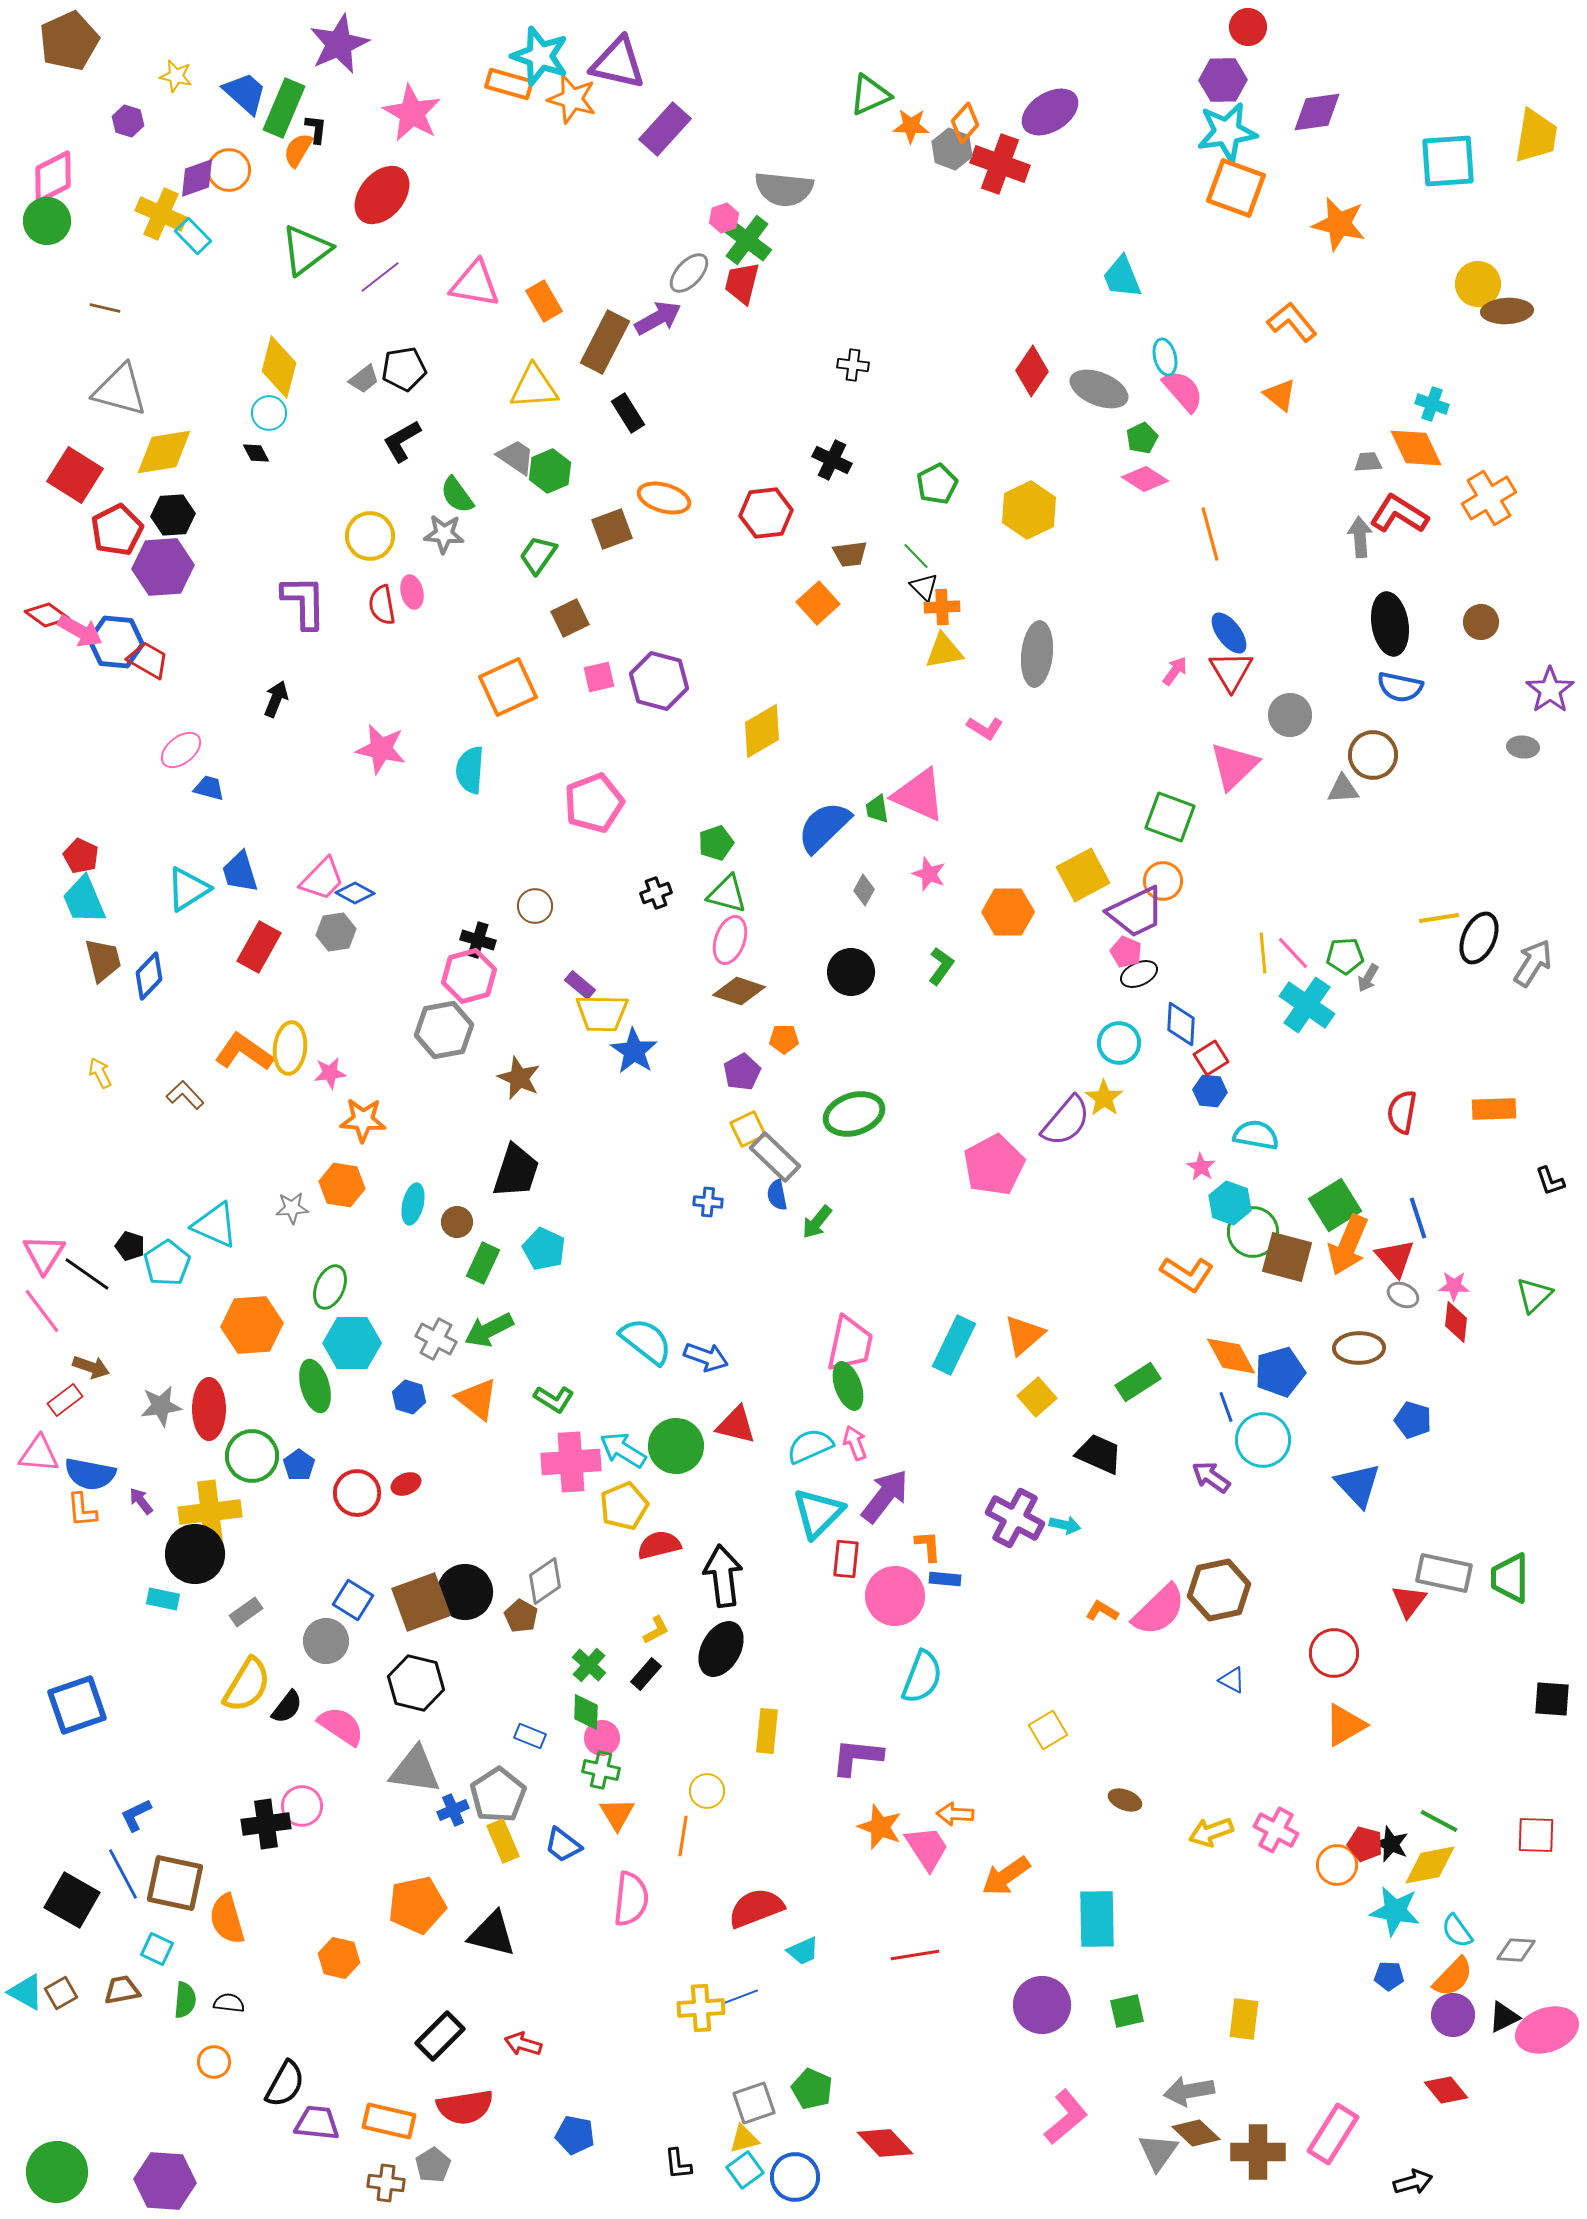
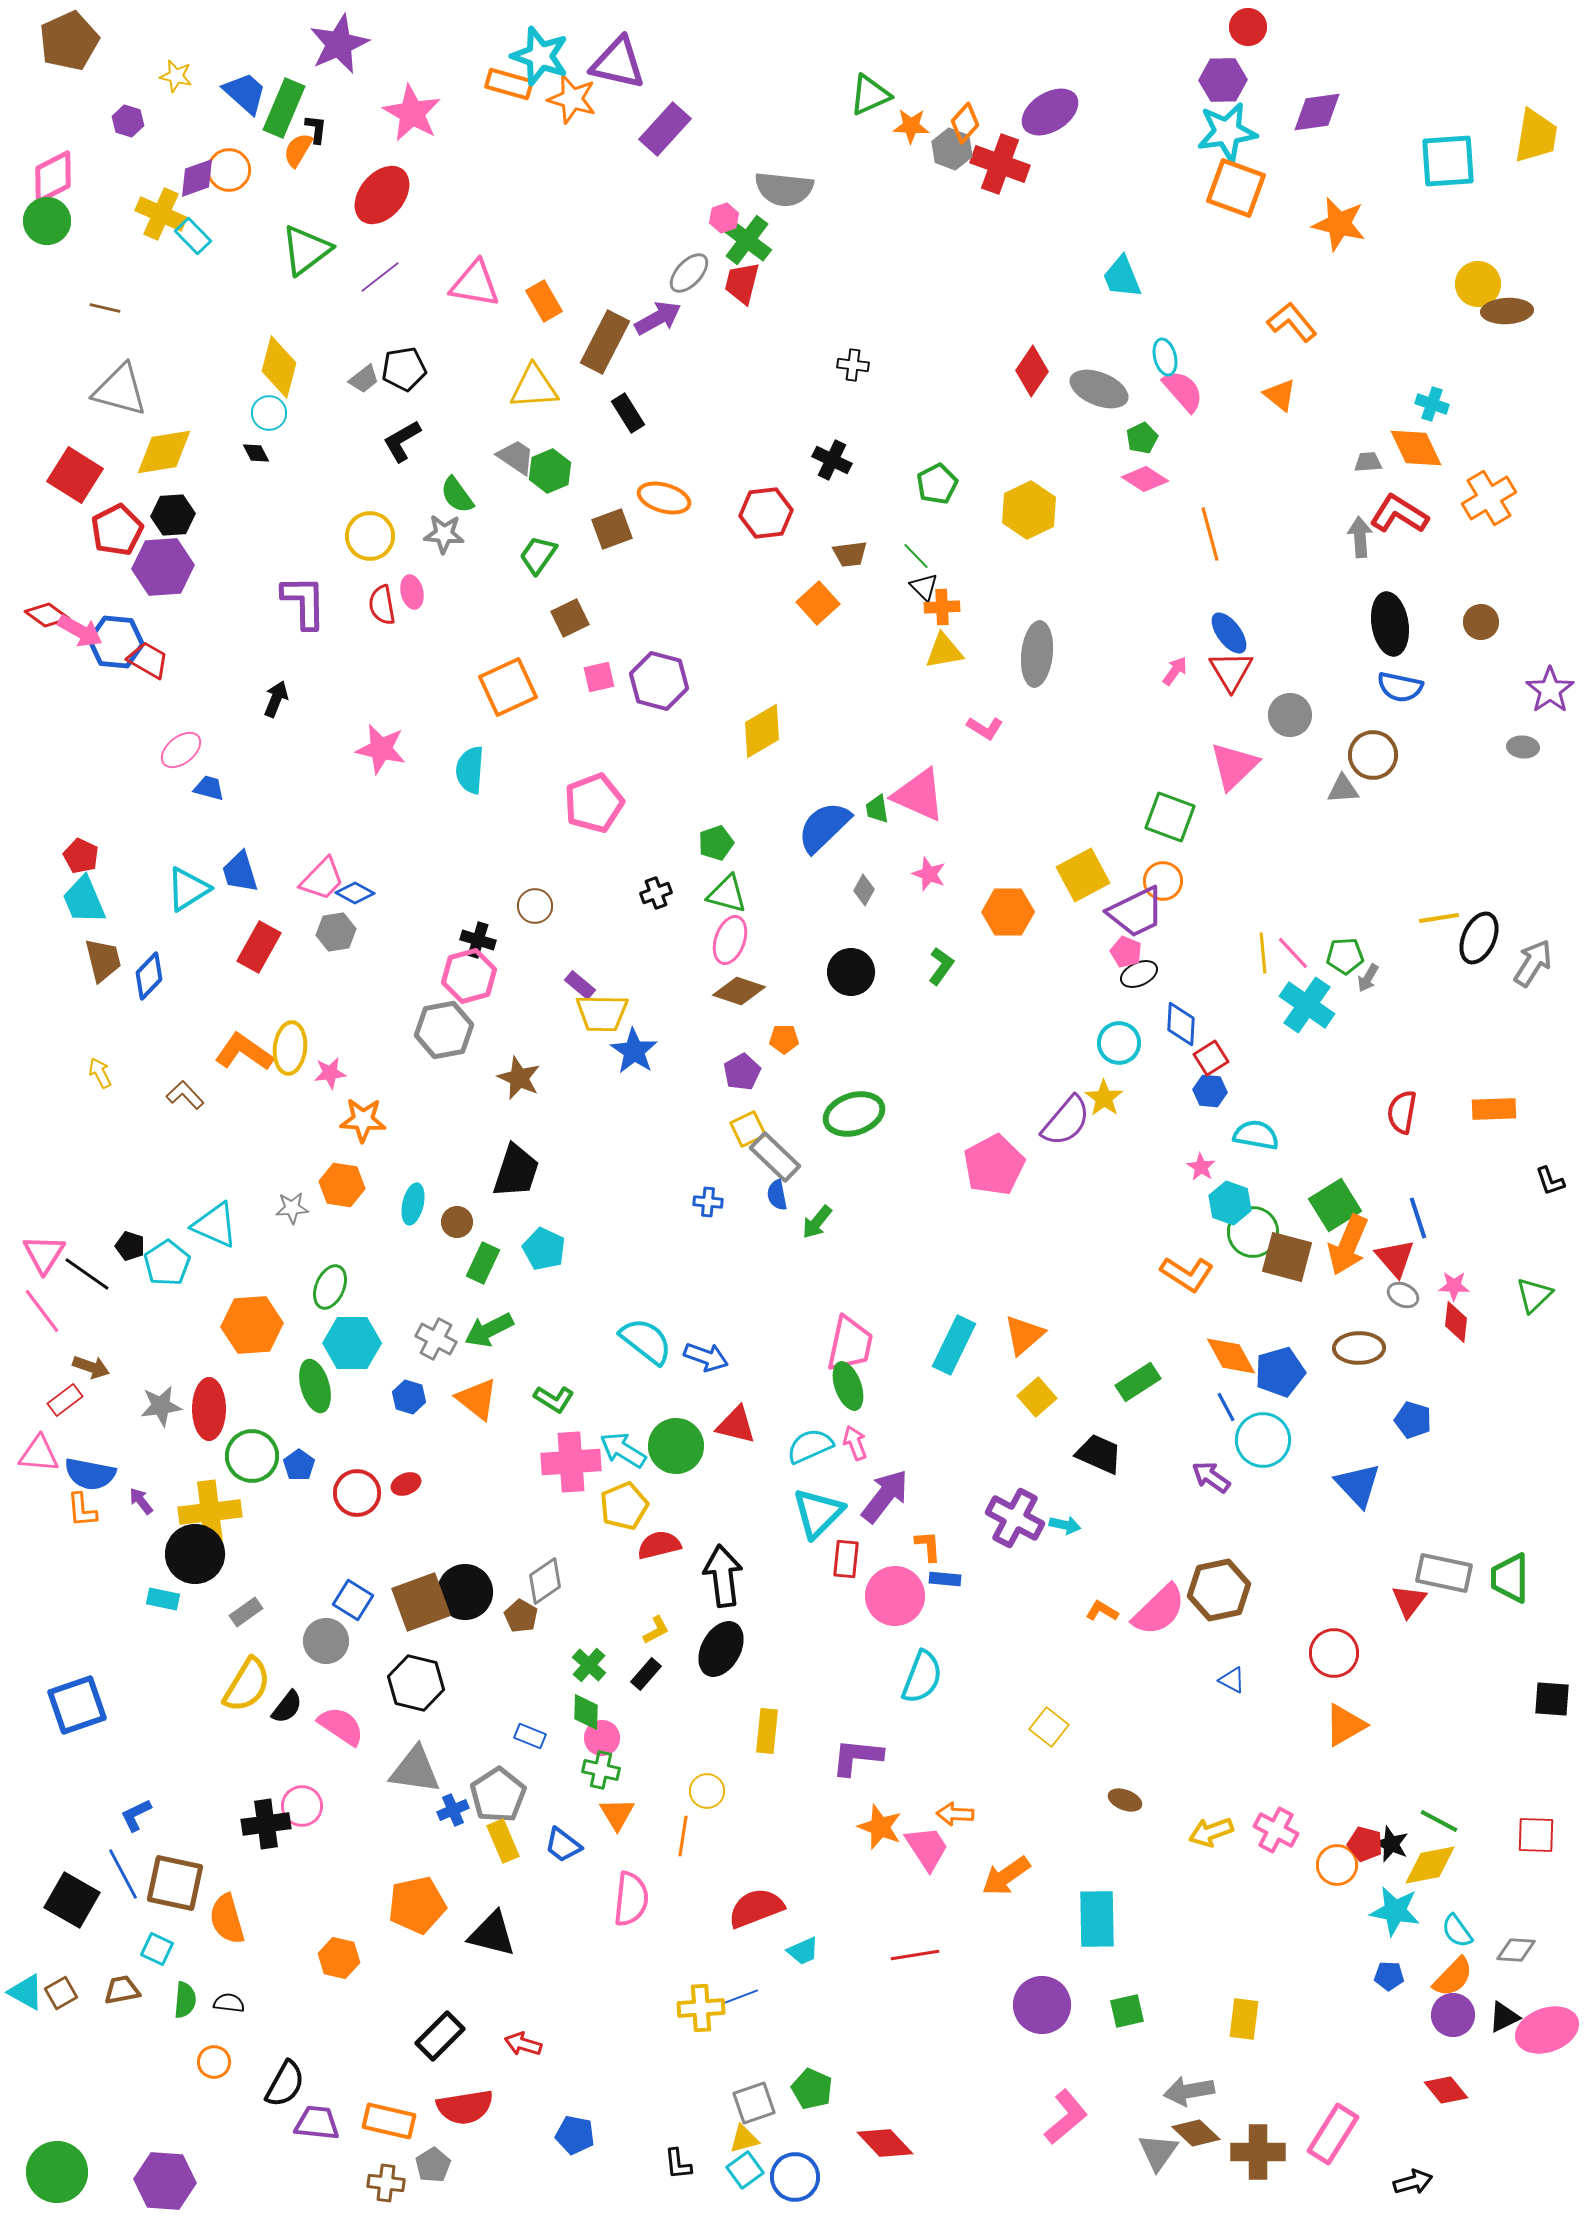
blue line at (1226, 1407): rotated 8 degrees counterclockwise
yellow square at (1048, 1730): moved 1 px right, 3 px up; rotated 21 degrees counterclockwise
